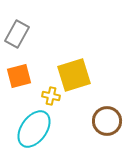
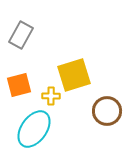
gray rectangle: moved 4 px right, 1 px down
orange square: moved 9 px down
yellow cross: rotated 12 degrees counterclockwise
brown circle: moved 10 px up
